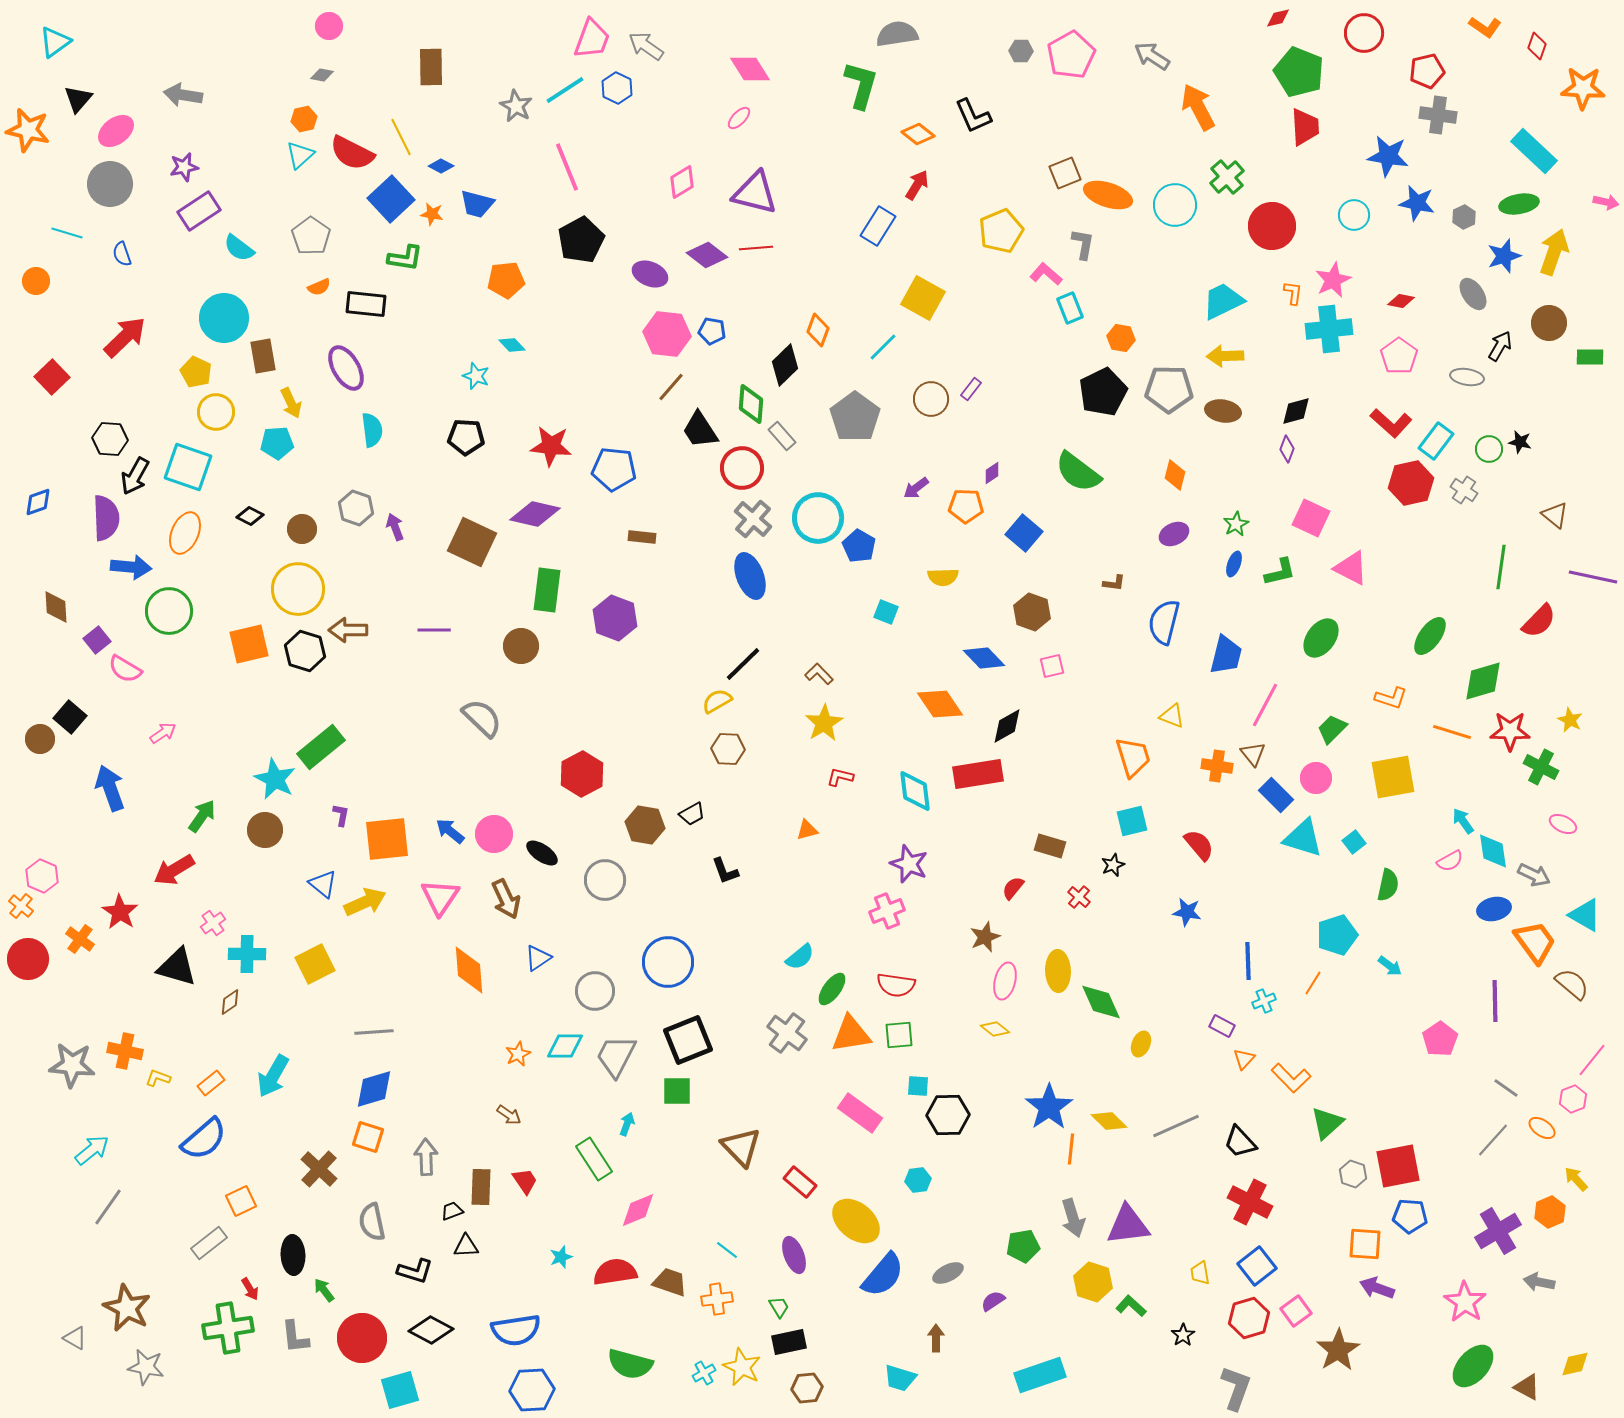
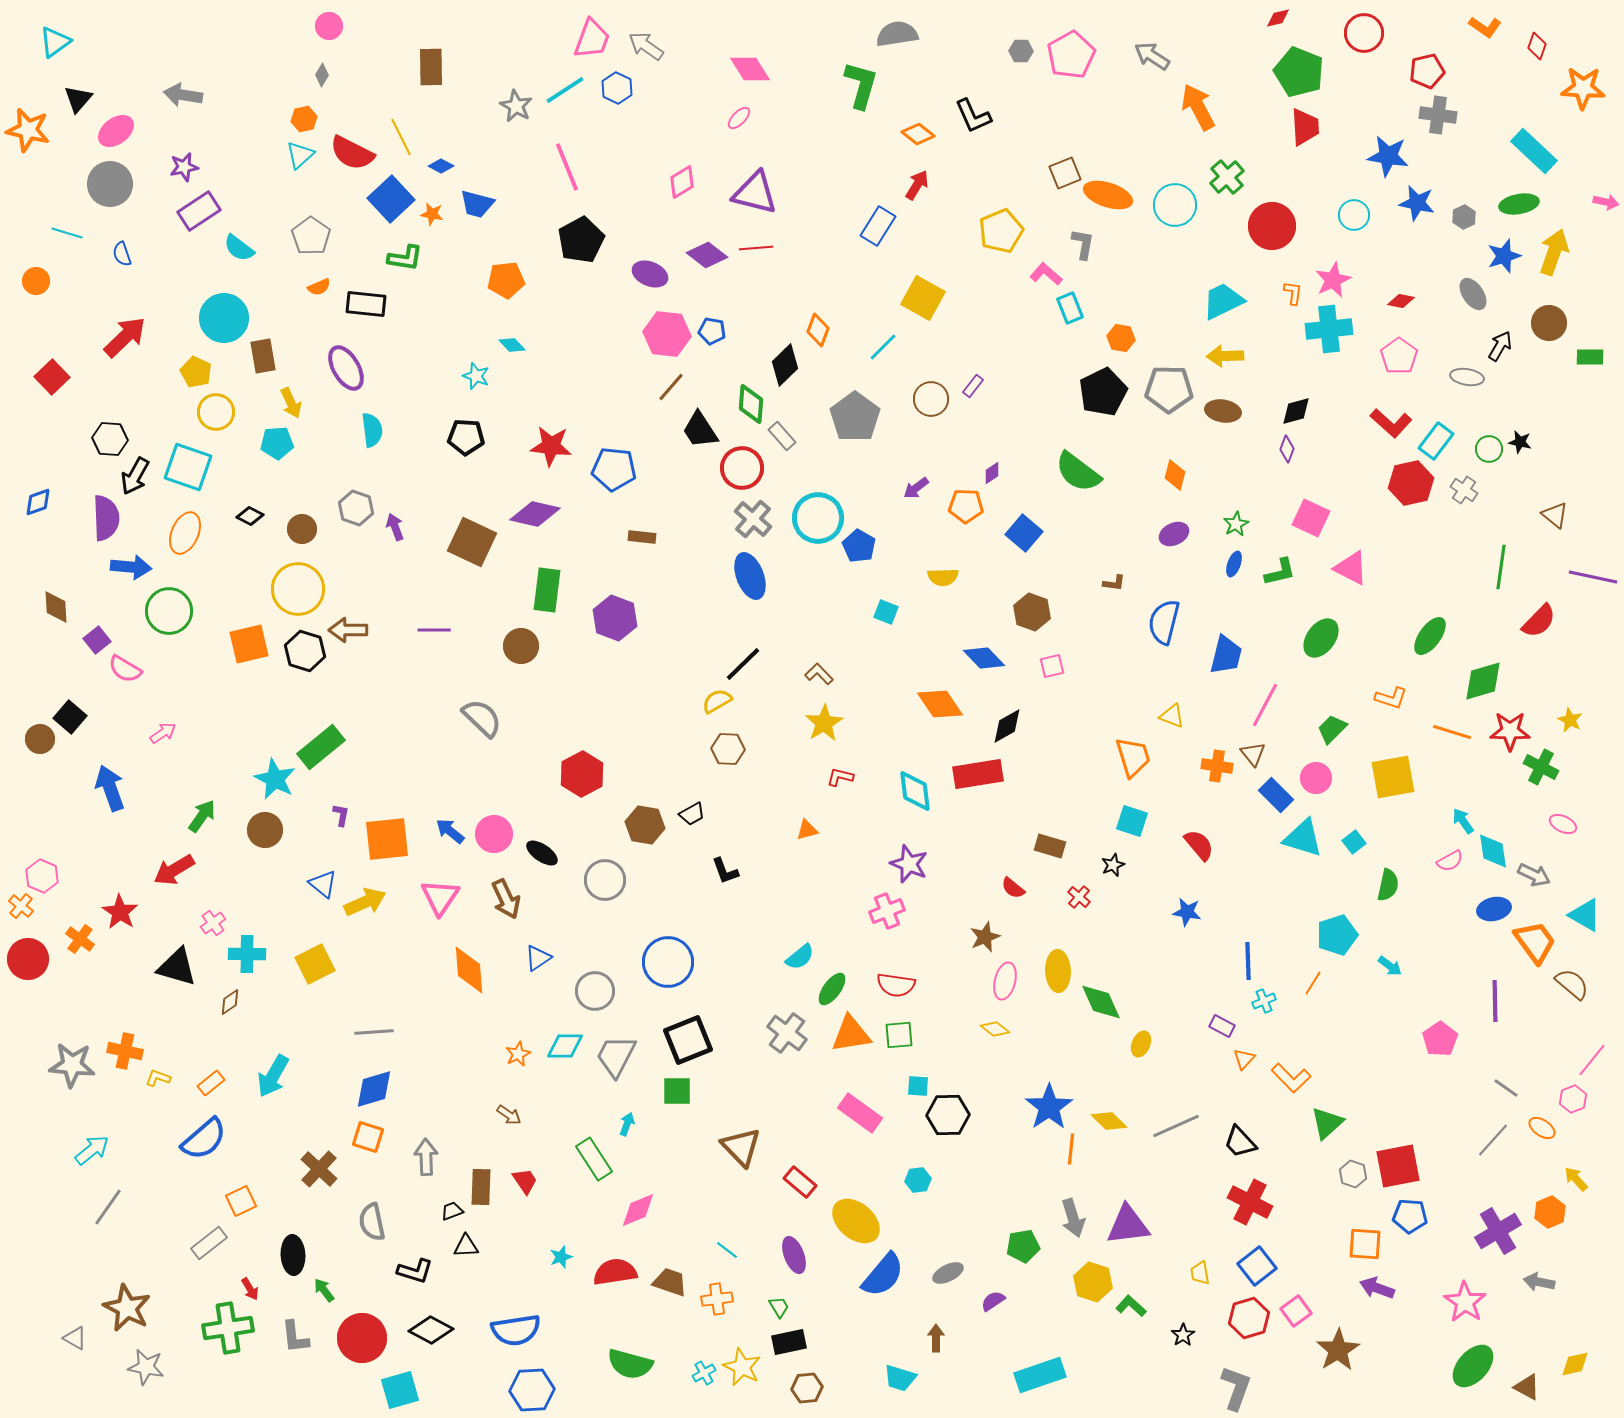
gray diamond at (322, 75): rotated 70 degrees counterclockwise
purple rectangle at (971, 389): moved 2 px right, 3 px up
cyan square at (1132, 821): rotated 32 degrees clockwise
red semicircle at (1013, 888): rotated 90 degrees counterclockwise
